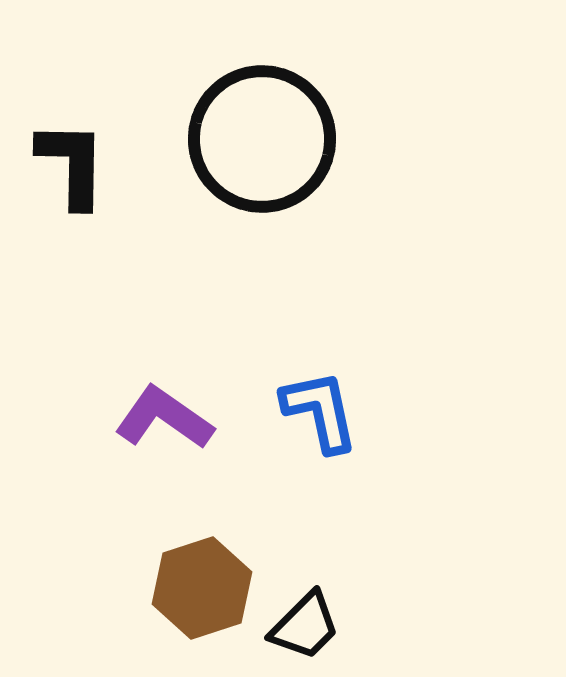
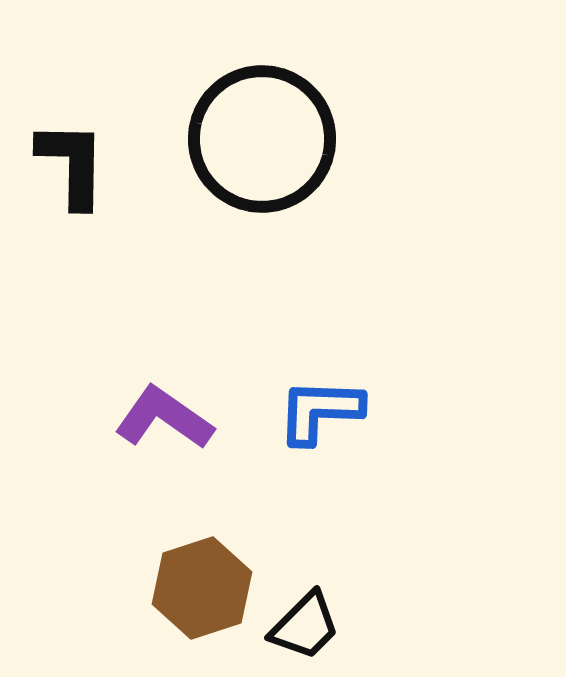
blue L-shape: rotated 76 degrees counterclockwise
